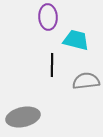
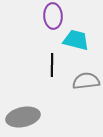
purple ellipse: moved 5 px right, 1 px up
